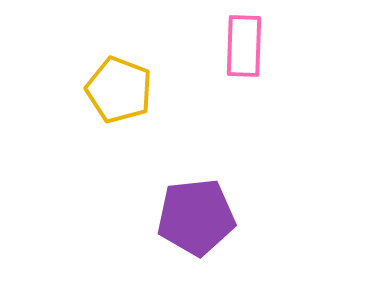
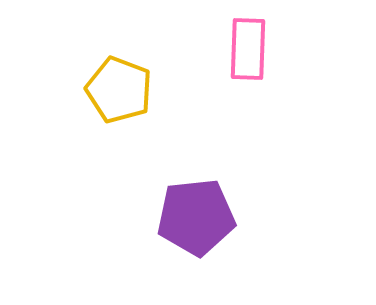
pink rectangle: moved 4 px right, 3 px down
